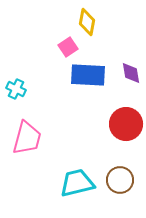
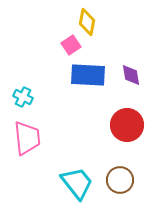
pink square: moved 3 px right, 2 px up
purple diamond: moved 2 px down
cyan cross: moved 7 px right, 8 px down
red circle: moved 1 px right, 1 px down
pink trapezoid: rotated 21 degrees counterclockwise
cyan trapezoid: rotated 66 degrees clockwise
